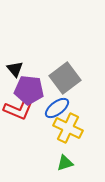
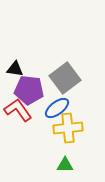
black triangle: rotated 42 degrees counterclockwise
red L-shape: rotated 148 degrees counterclockwise
yellow cross: rotated 32 degrees counterclockwise
green triangle: moved 2 px down; rotated 18 degrees clockwise
